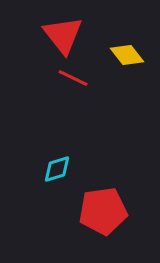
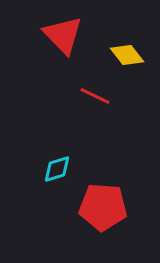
red triangle: rotated 6 degrees counterclockwise
red line: moved 22 px right, 18 px down
red pentagon: moved 4 px up; rotated 12 degrees clockwise
